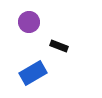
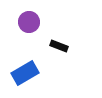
blue rectangle: moved 8 px left
